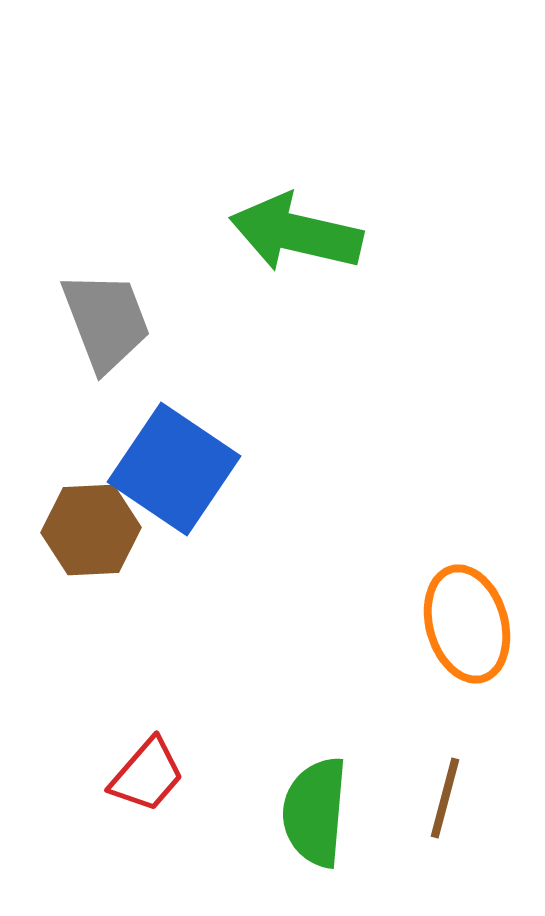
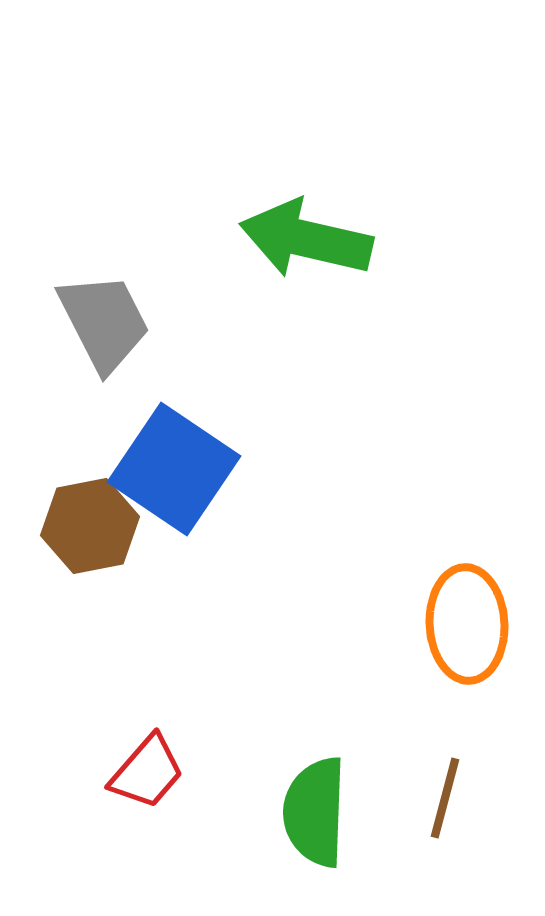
green arrow: moved 10 px right, 6 px down
gray trapezoid: moved 2 px left, 1 px down; rotated 6 degrees counterclockwise
brown hexagon: moved 1 px left, 4 px up; rotated 8 degrees counterclockwise
orange ellipse: rotated 13 degrees clockwise
red trapezoid: moved 3 px up
green semicircle: rotated 3 degrees counterclockwise
